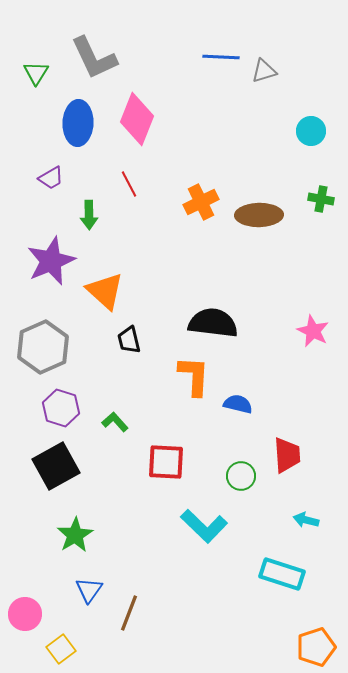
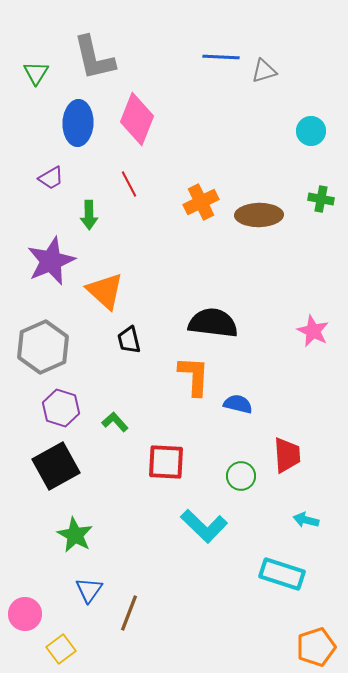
gray L-shape: rotated 12 degrees clockwise
green star: rotated 12 degrees counterclockwise
